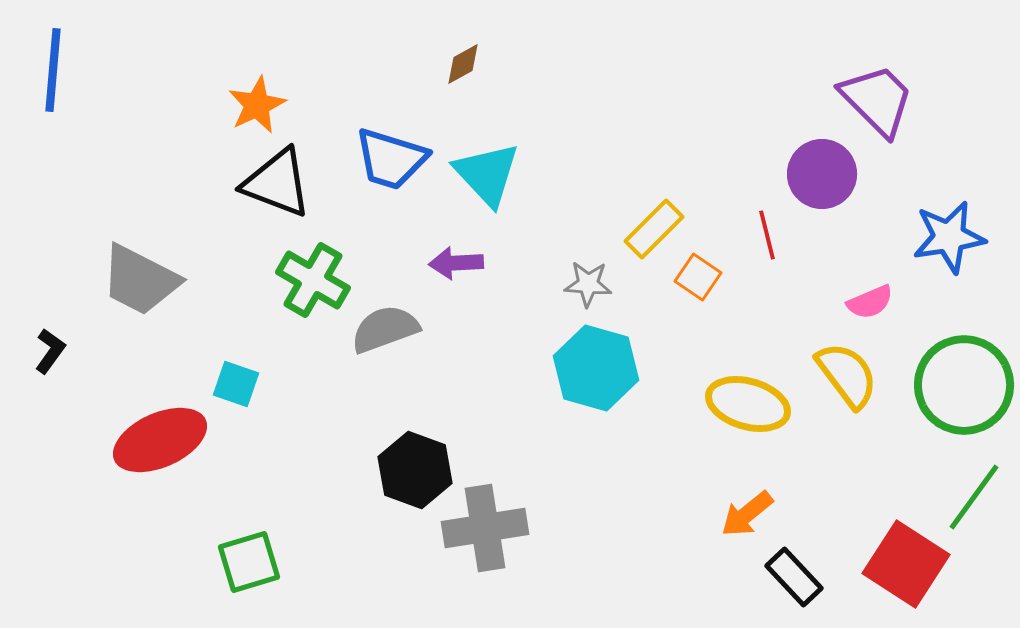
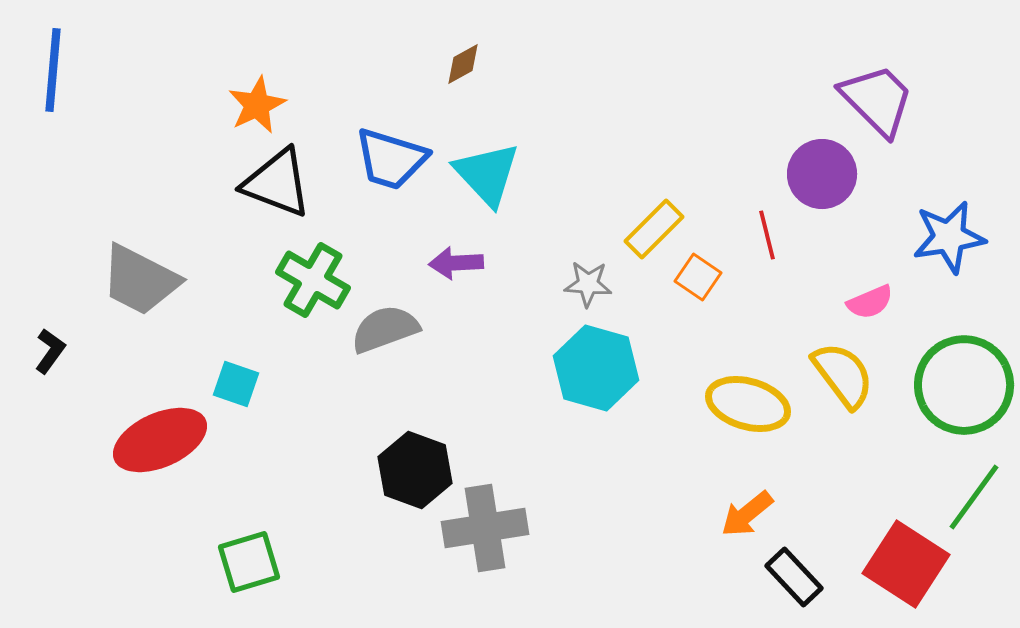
yellow semicircle: moved 4 px left
